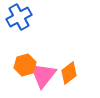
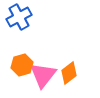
orange hexagon: moved 3 px left
